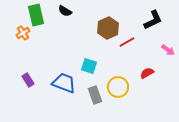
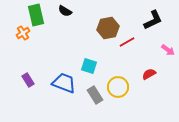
brown hexagon: rotated 15 degrees clockwise
red semicircle: moved 2 px right, 1 px down
gray rectangle: rotated 12 degrees counterclockwise
